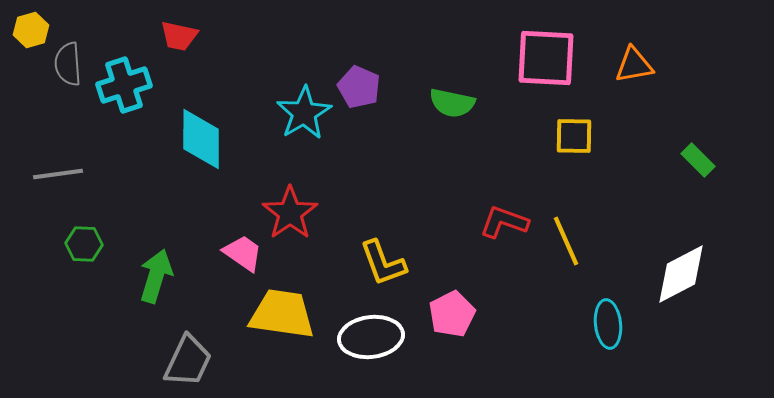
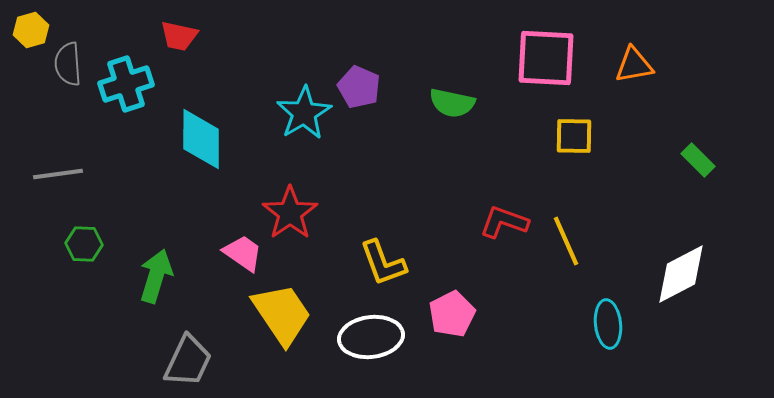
cyan cross: moved 2 px right, 1 px up
yellow trapezoid: rotated 48 degrees clockwise
